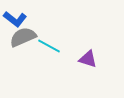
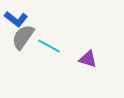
blue L-shape: moved 1 px right
gray semicircle: rotated 32 degrees counterclockwise
